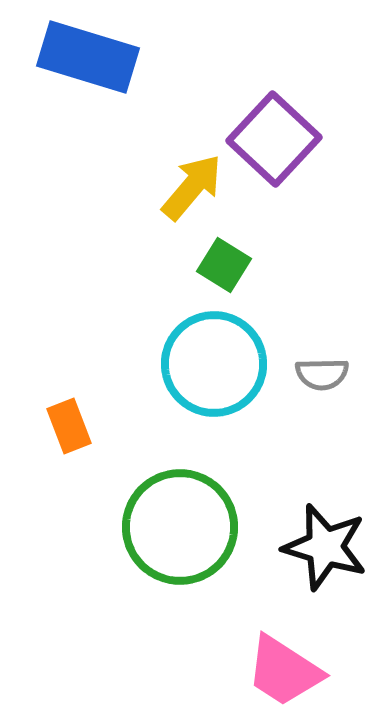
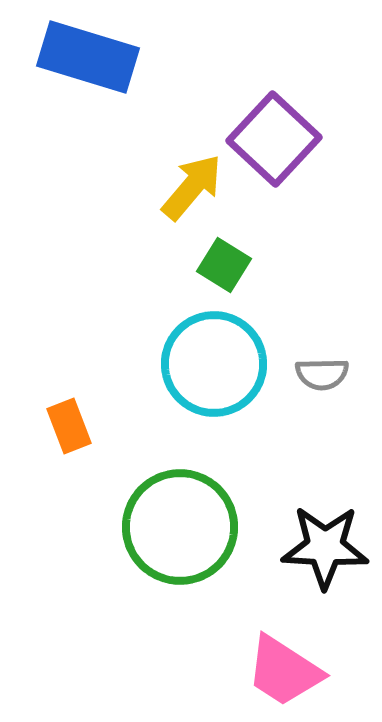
black star: rotated 14 degrees counterclockwise
